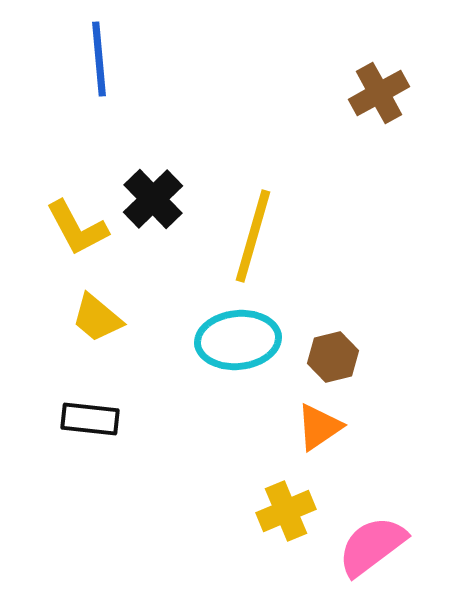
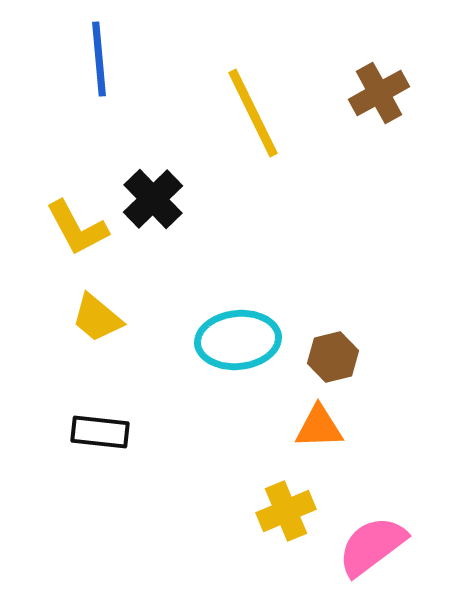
yellow line: moved 123 px up; rotated 42 degrees counterclockwise
black rectangle: moved 10 px right, 13 px down
orange triangle: rotated 32 degrees clockwise
